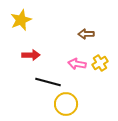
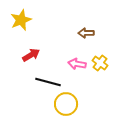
brown arrow: moved 1 px up
red arrow: rotated 30 degrees counterclockwise
yellow cross: rotated 21 degrees counterclockwise
